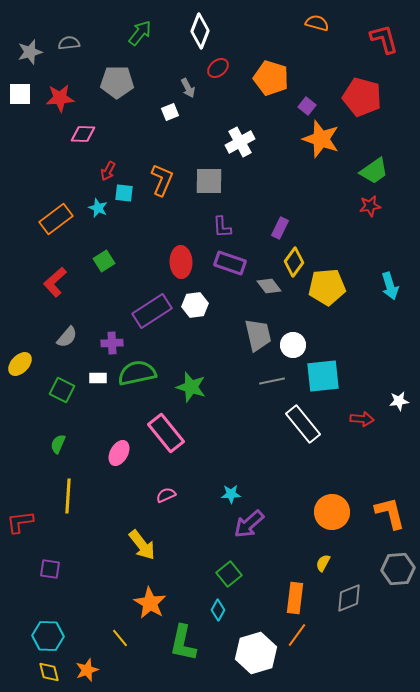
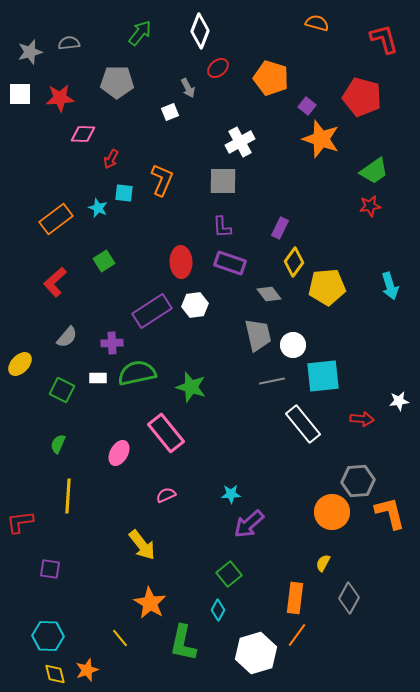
red arrow at (108, 171): moved 3 px right, 12 px up
gray square at (209, 181): moved 14 px right
gray diamond at (269, 286): moved 8 px down
gray hexagon at (398, 569): moved 40 px left, 88 px up
gray diamond at (349, 598): rotated 40 degrees counterclockwise
yellow diamond at (49, 672): moved 6 px right, 2 px down
